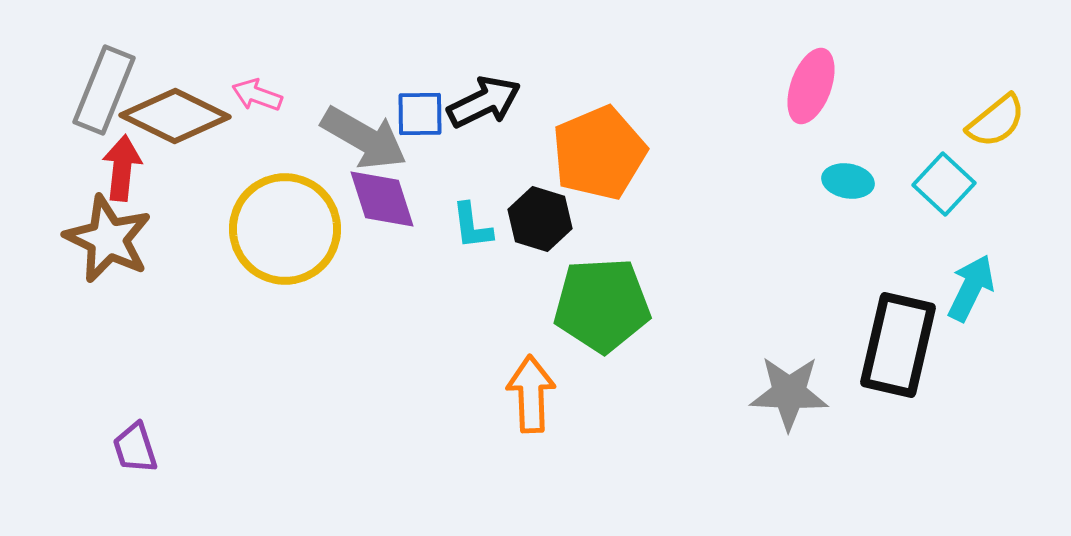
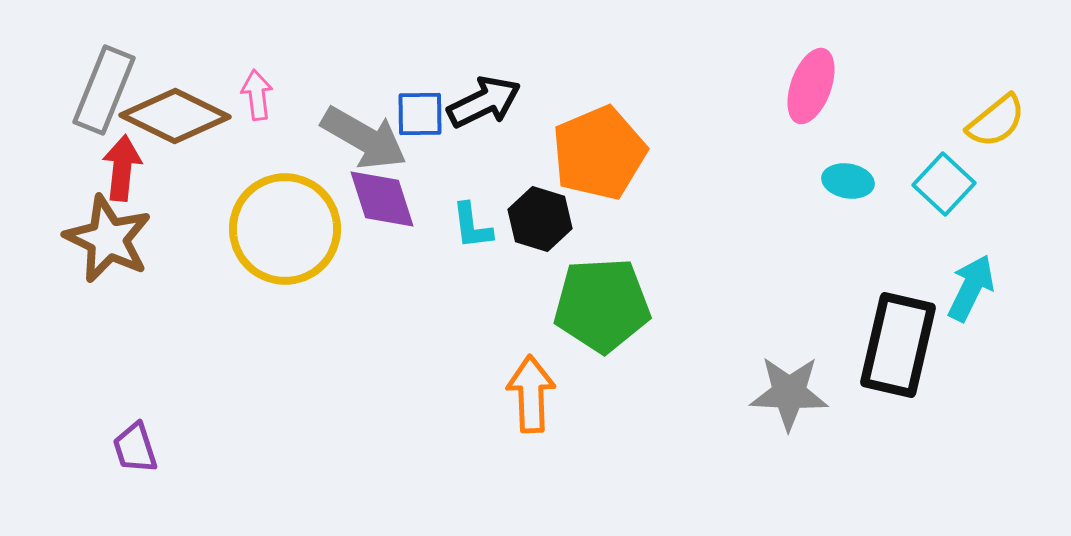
pink arrow: rotated 63 degrees clockwise
